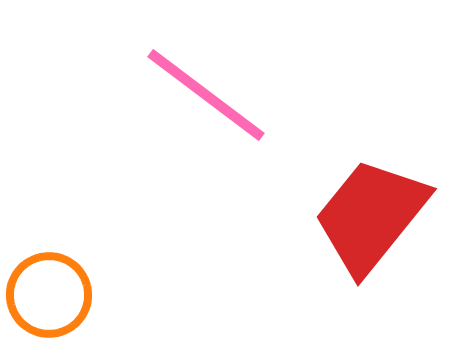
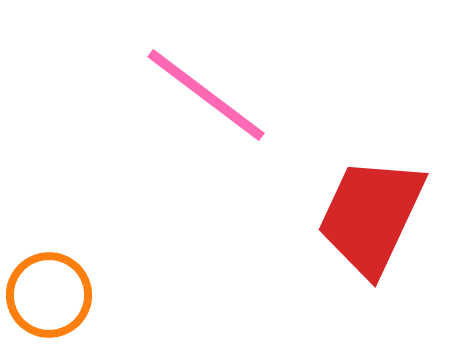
red trapezoid: rotated 14 degrees counterclockwise
